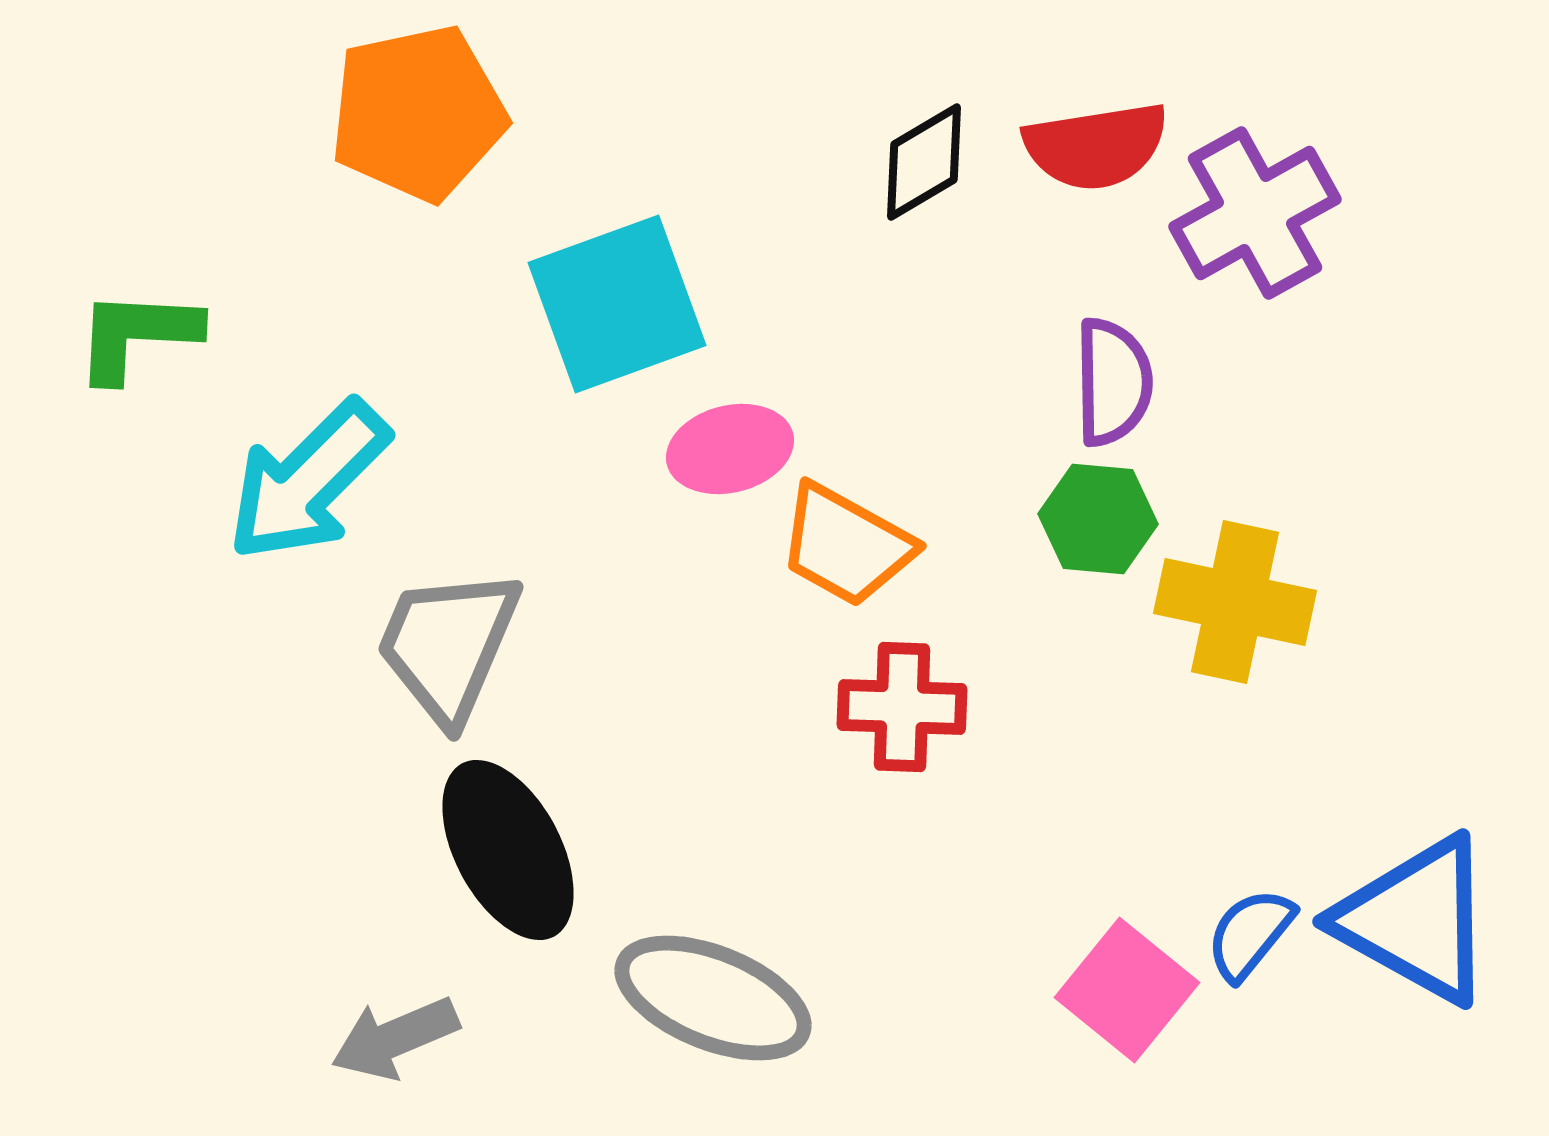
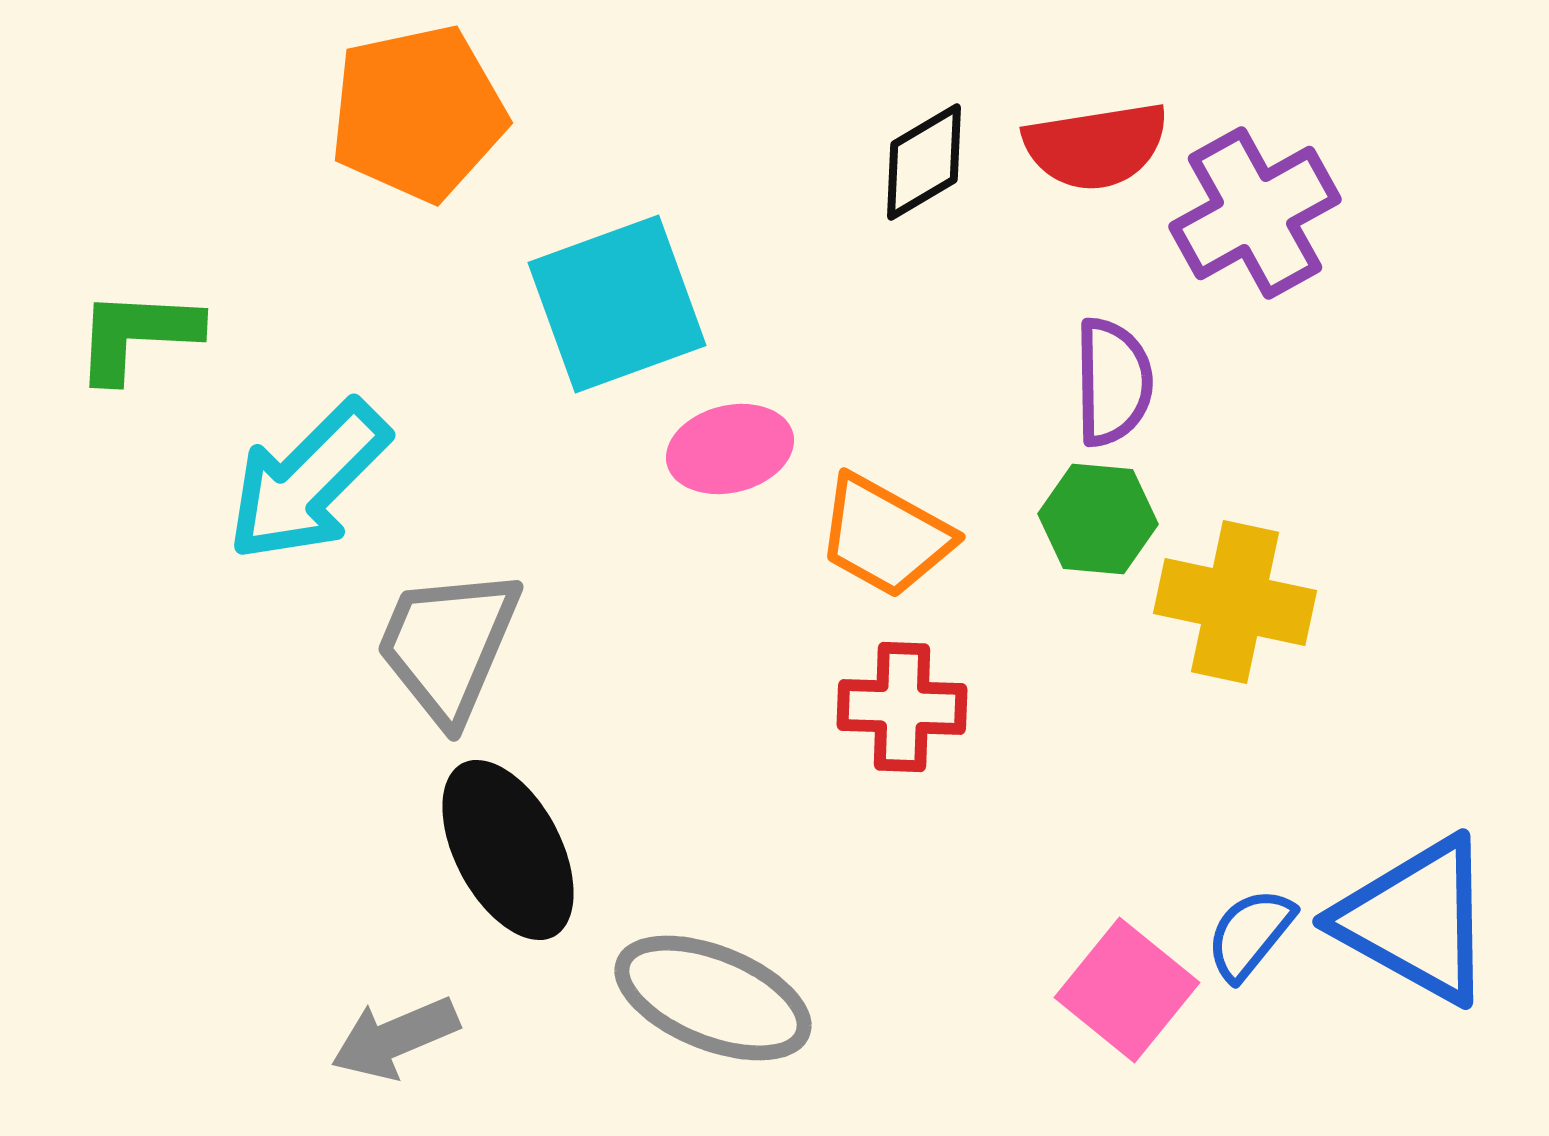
orange trapezoid: moved 39 px right, 9 px up
